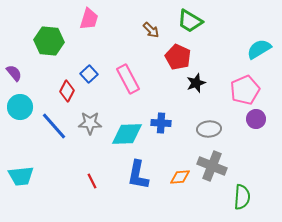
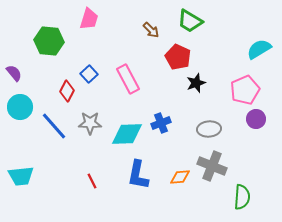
blue cross: rotated 24 degrees counterclockwise
